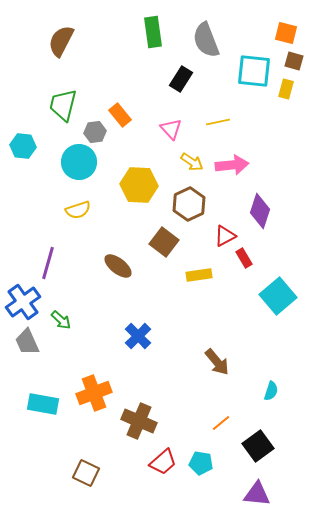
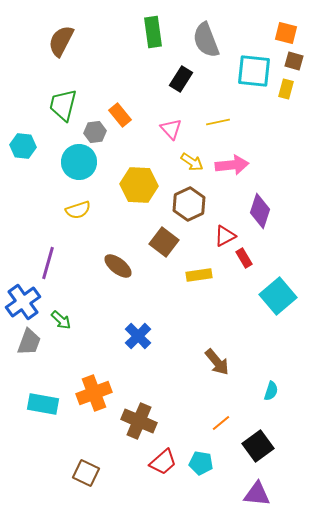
gray trapezoid at (27, 342): moved 2 px right; rotated 136 degrees counterclockwise
